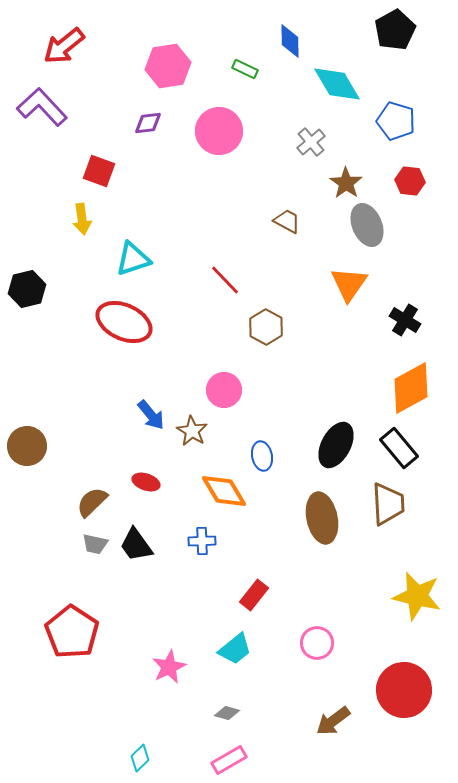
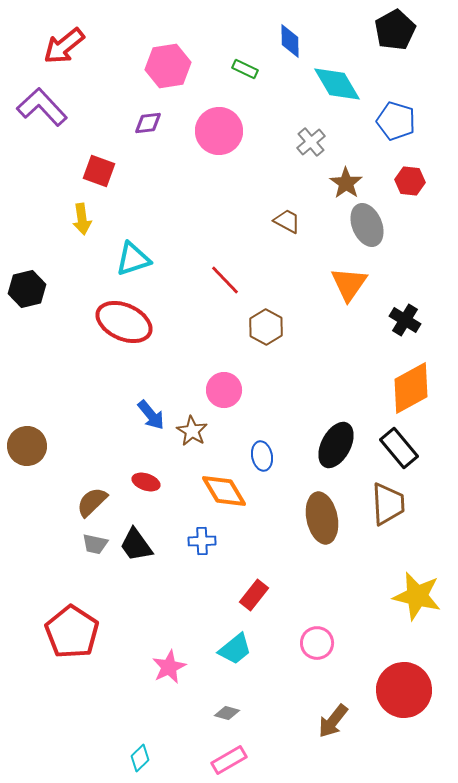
brown arrow at (333, 721): rotated 15 degrees counterclockwise
